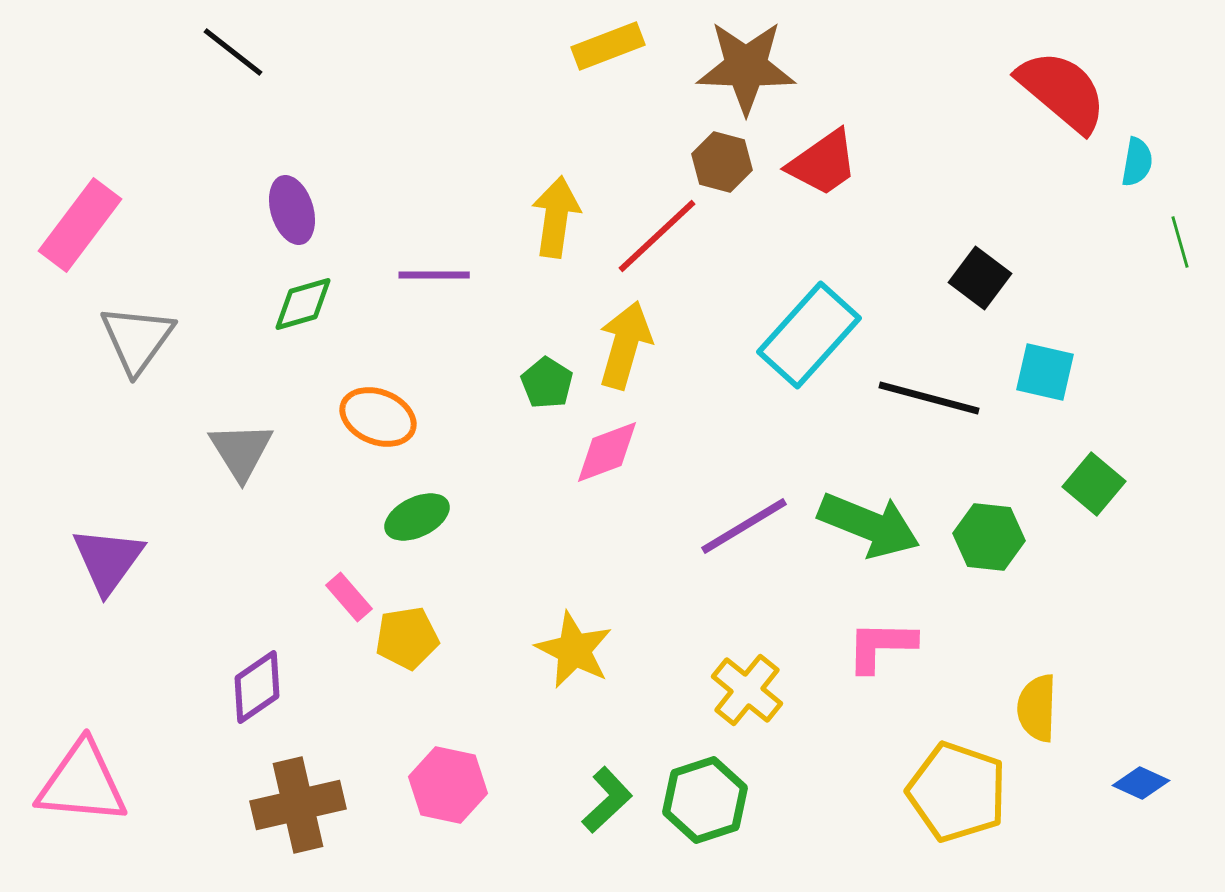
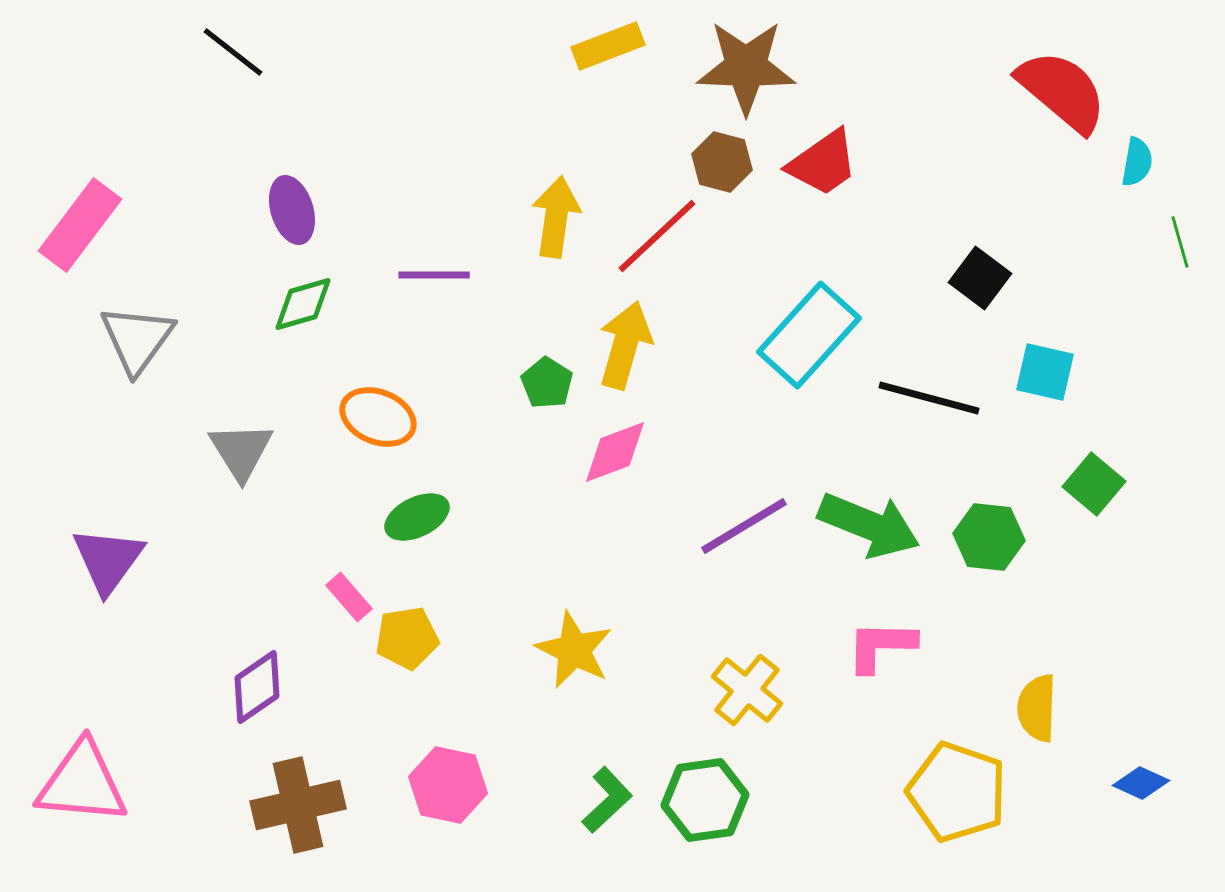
pink diamond at (607, 452): moved 8 px right
green hexagon at (705, 800): rotated 10 degrees clockwise
